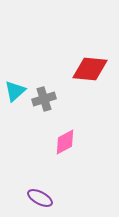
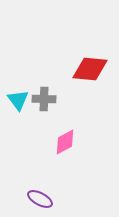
cyan triangle: moved 3 px right, 9 px down; rotated 25 degrees counterclockwise
gray cross: rotated 20 degrees clockwise
purple ellipse: moved 1 px down
